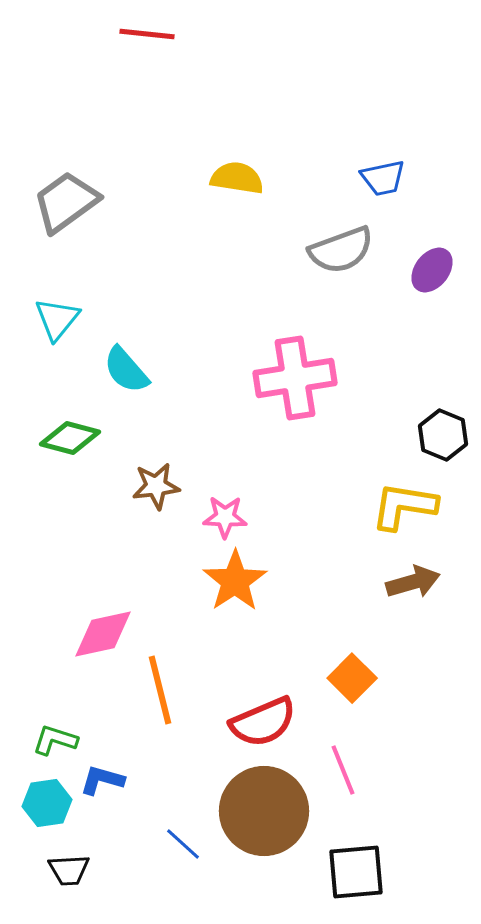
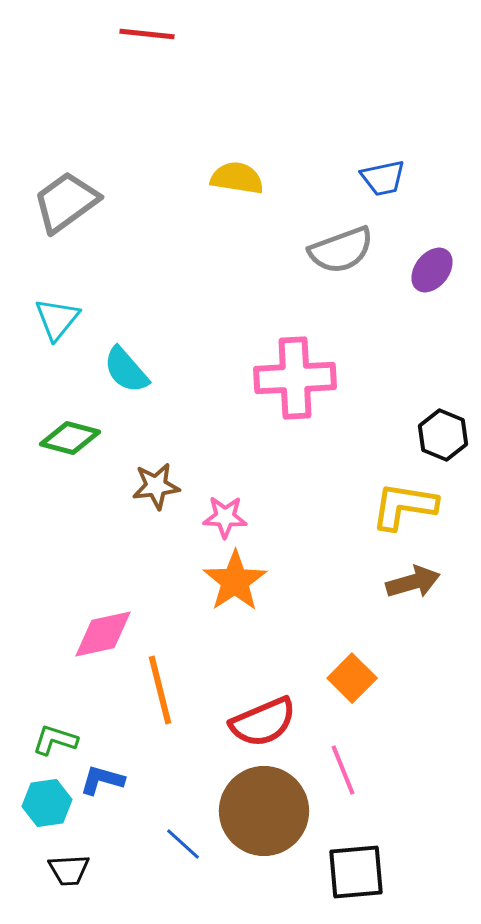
pink cross: rotated 6 degrees clockwise
